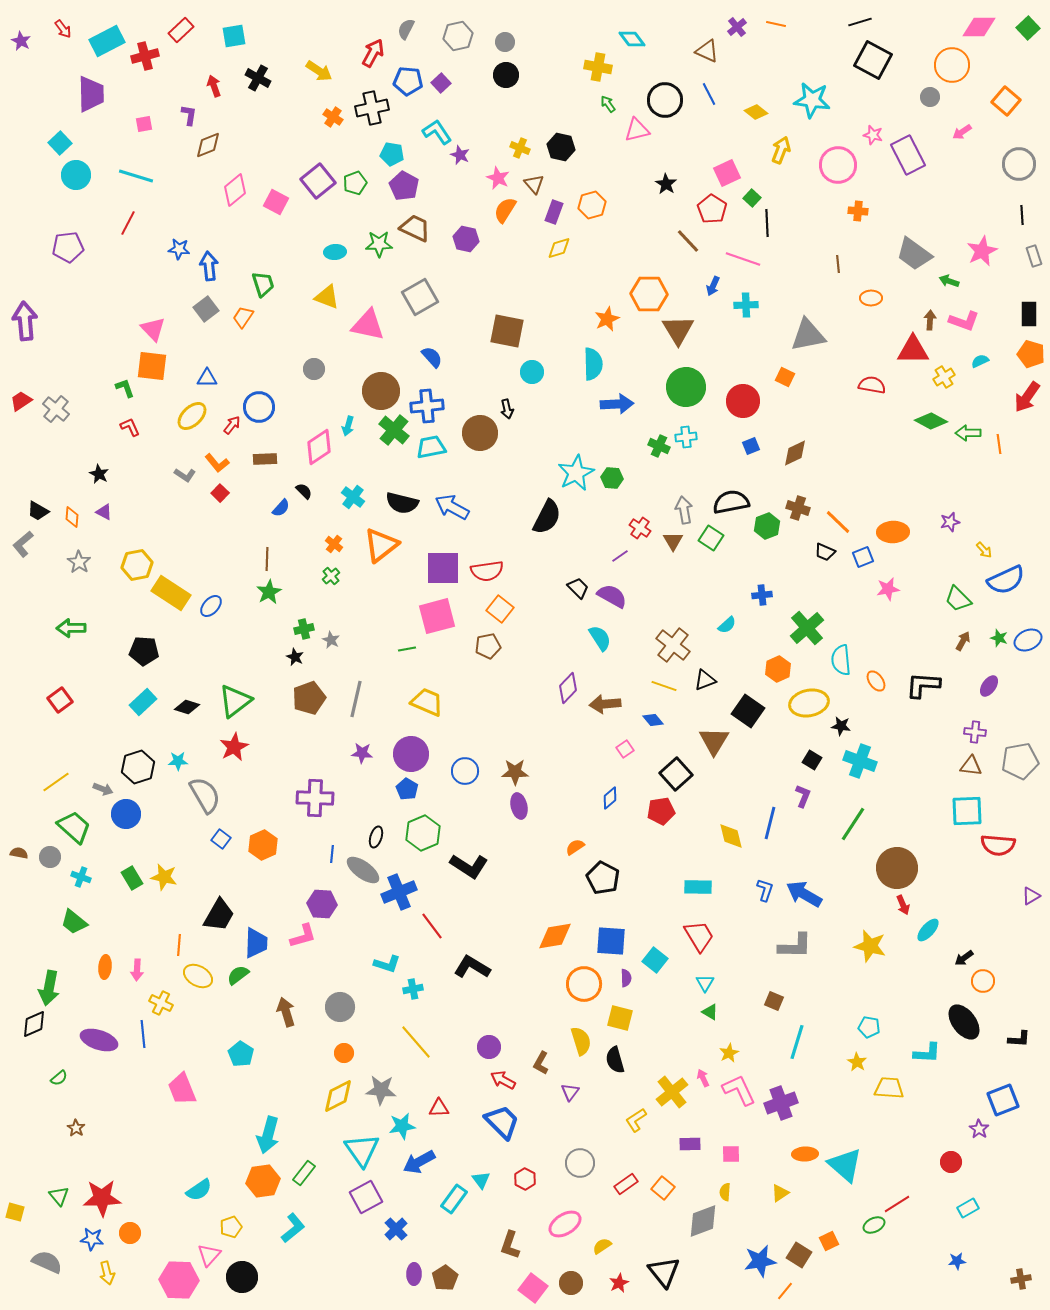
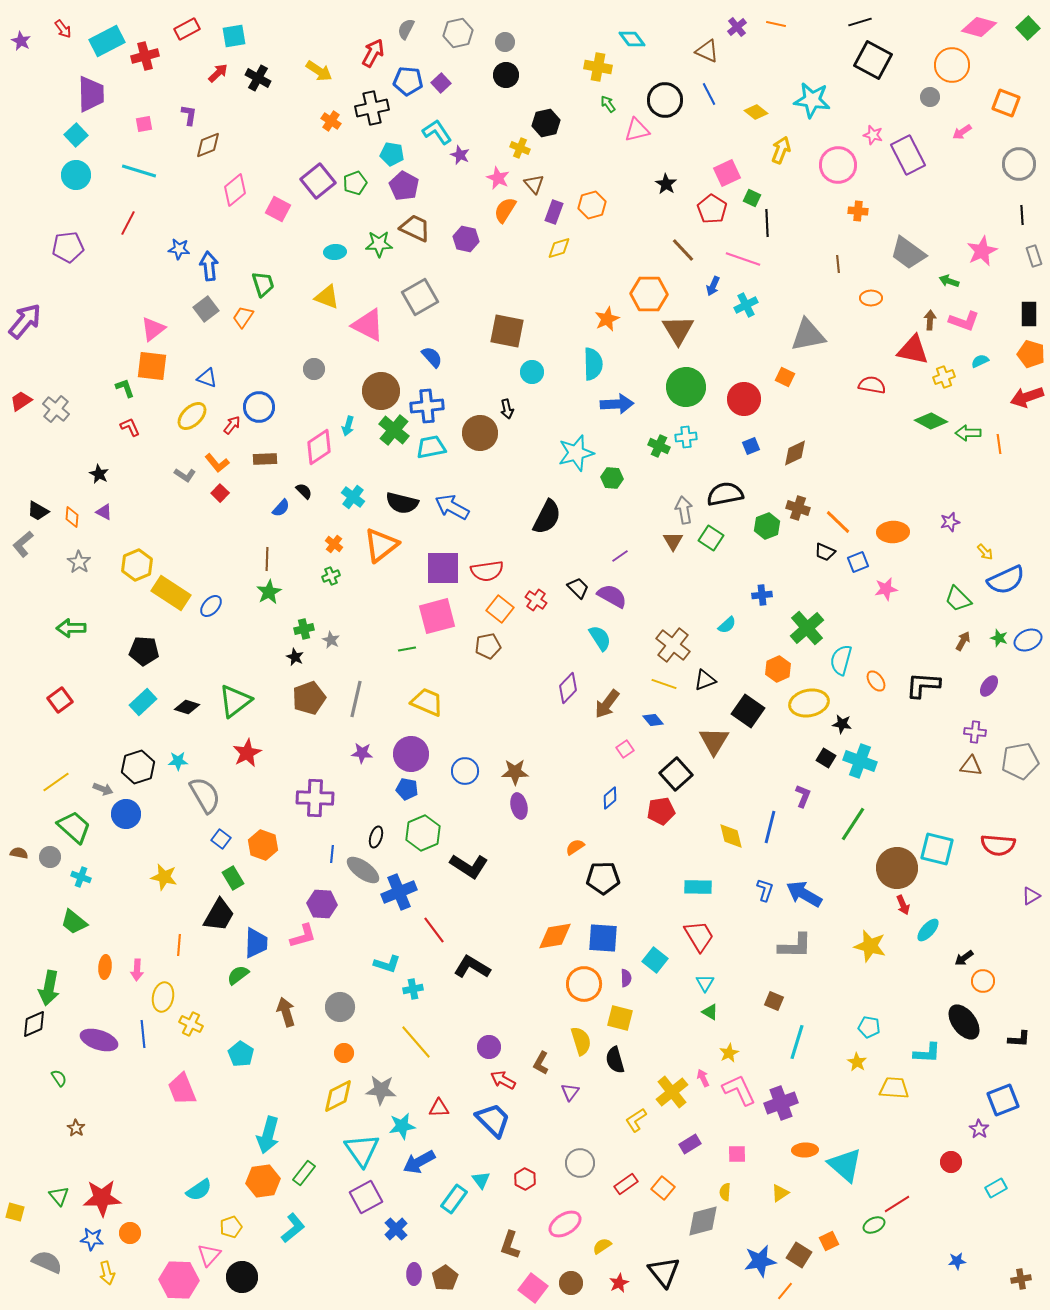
pink diamond at (979, 27): rotated 16 degrees clockwise
red rectangle at (181, 30): moved 6 px right, 1 px up; rotated 15 degrees clockwise
gray hexagon at (458, 36): moved 3 px up
red arrow at (214, 86): moved 4 px right, 13 px up; rotated 65 degrees clockwise
orange square at (1006, 101): moved 2 px down; rotated 20 degrees counterclockwise
orange cross at (333, 117): moved 2 px left, 4 px down
cyan square at (60, 143): moved 16 px right, 8 px up
black hexagon at (561, 147): moved 15 px left, 24 px up; rotated 24 degrees counterclockwise
cyan line at (136, 176): moved 3 px right, 5 px up
green square at (752, 198): rotated 18 degrees counterclockwise
pink square at (276, 202): moved 2 px right, 7 px down
brown line at (688, 241): moved 5 px left, 9 px down
gray trapezoid at (914, 254): moved 6 px left, 1 px up
cyan cross at (746, 305): rotated 25 degrees counterclockwise
purple arrow at (25, 321): rotated 45 degrees clockwise
pink triangle at (368, 325): rotated 15 degrees clockwise
pink triangle at (153, 329): rotated 36 degrees clockwise
red triangle at (913, 350): rotated 12 degrees clockwise
yellow cross at (944, 377): rotated 10 degrees clockwise
blue triangle at (207, 378): rotated 20 degrees clockwise
red arrow at (1027, 397): rotated 36 degrees clockwise
red circle at (743, 401): moved 1 px right, 2 px up
cyan star at (576, 473): moved 20 px up; rotated 12 degrees clockwise
black semicircle at (731, 502): moved 6 px left, 8 px up
red cross at (640, 528): moved 104 px left, 72 px down
yellow arrow at (984, 550): moved 1 px right, 2 px down
blue square at (863, 557): moved 5 px left, 5 px down
yellow hexagon at (137, 565): rotated 12 degrees counterclockwise
green cross at (331, 576): rotated 18 degrees clockwise
pink star at (888, 589): moved 2 px left
cyan semicircle at (841, 660): rotated 20 degrees clockwise
yellow line at (664, 686): moved 2 px up
brown arrow at (605, 704): moved 2 px right; rotated 48 degrees counterclockwise
black star at (841, 726): moved 1 px right, 2 px up
red star at (234, 747): moved 13 px right, 6 px down
black square at (812, 760): moved 14 px right, 2 px up
blue pentagon at (407, 789): rotated 20 degrees counterclockwise
cyan square at (967, 811): moved 30 px left, 38 px down; rotated 16 degrees clockwise
blue line at (770, 823): moved 4 px down
orange hexagon at (263, 845): rotated 16 degrees counterclockwise
green rectangle at (132, 878): moved 101 px right
black pentagon at (603, 878): rotated 28 degrees counterclockwise
red line at (432, 926): moved 2 px right, 4 px down
blue square at (611, 941): moved 8 px left, 3 px up
yellow ellipse at (198, 976): moved 35 px left, 21 px down; rotated 72 degrees clockwise
yellow cross at (161, 1003): moved 30 px right, 21 px down
green semicircle at (59, 1078): rotated 84 degrees counterclockwise
yellow trapezoid at (889, 1088): moved 5 px right
blue trapezoid at (502, 1122): moved 9 px left, 2 px up
purple rectangle at (690, 1144): rotated 30 degrees counterclockwise
pink square at (731, 1154): moved 6 px right
orange ellipse at (805, 1154): moved 4 px up
cyan rectangle at (968, 1208): moved 28 px right, 20 px up
gray diamond at (703, 1221): rotated 6 degrees clockwise
